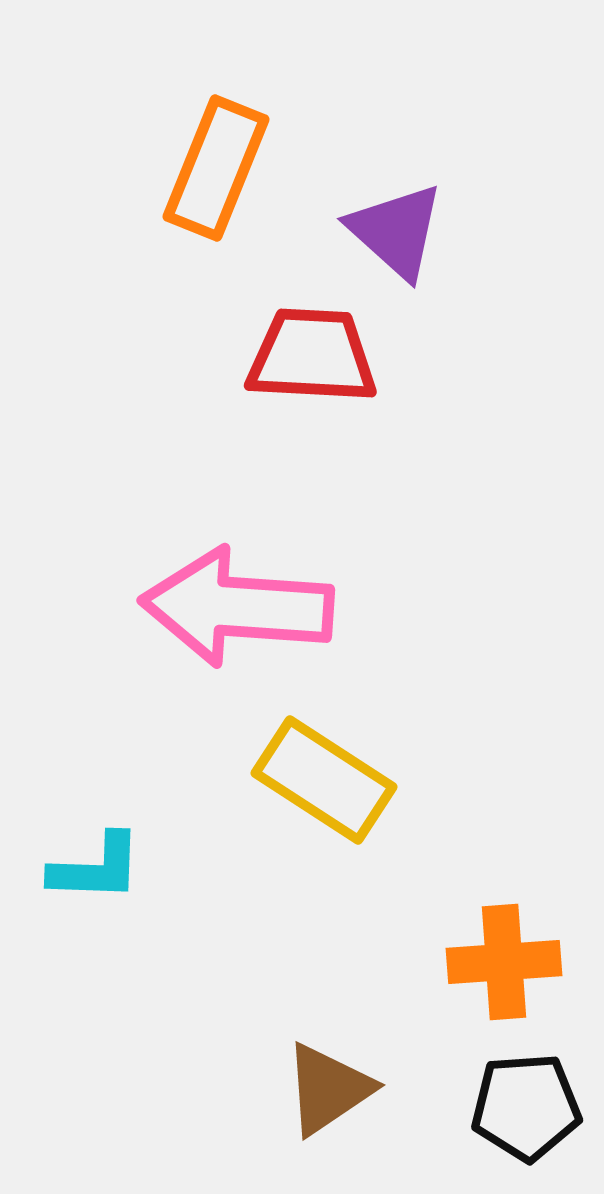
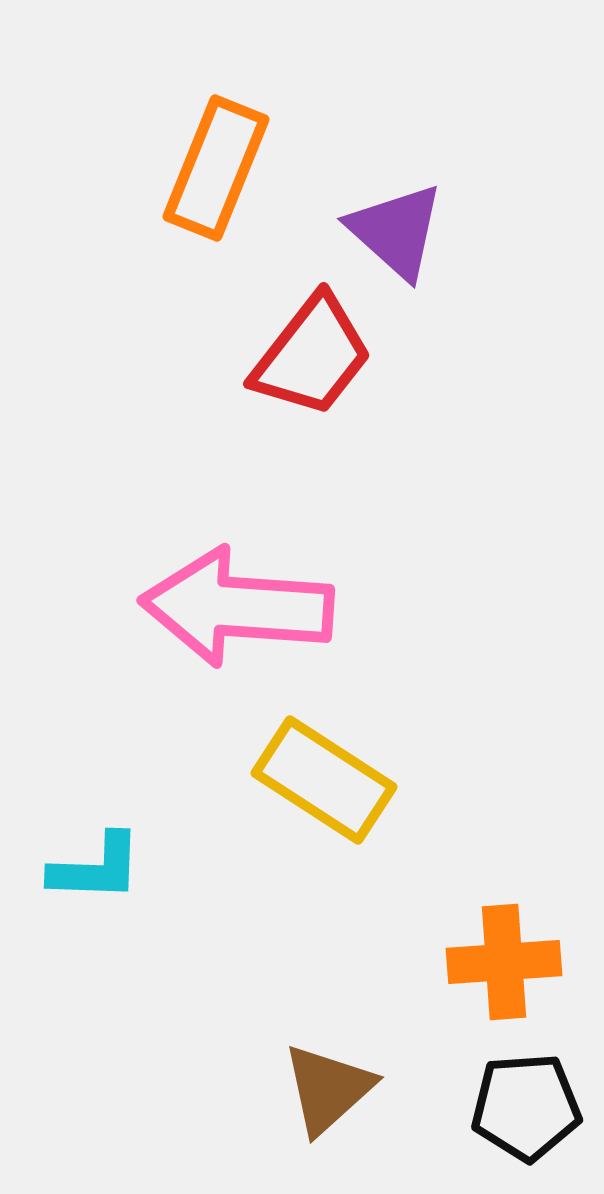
red trapezoid: rotated 125 degrees clockwise
brown triangle: rotated 8 degrees counterclockwise
